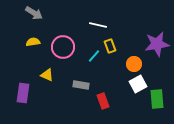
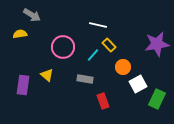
gray arrow: moved 2 px left, 2 px down
yellow semicircle: moved 13 px left, 8 px up
yellow rectangle: moved 1 px left, 1 px up; rotated 24 degrees counterclockwise
cyan line: moved 1 px left, 1 px up
orange circle: moved 11 px left, 3 px down
yellow triangle: rotated 16 degrees clockwise
gray rectangle: moved 4 px right, 6 px up
purple rectangle: moved 8 px up
green rectangle: rotated 30 degrees clockwise
